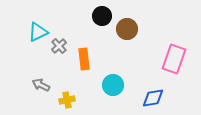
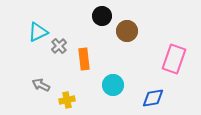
brown circle: moved 2 px down
